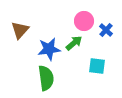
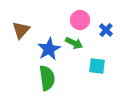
pink circle: moved 4 px left, 1 px up
brown triangle: moved 1 px right
green arrow: rotated 66 degrees clockwise
blue star: rotated 20 degrees counterclockwise
green semicircle: moved 1 px right
